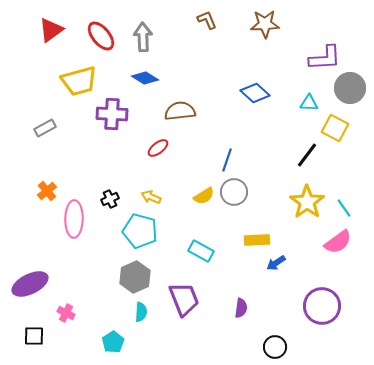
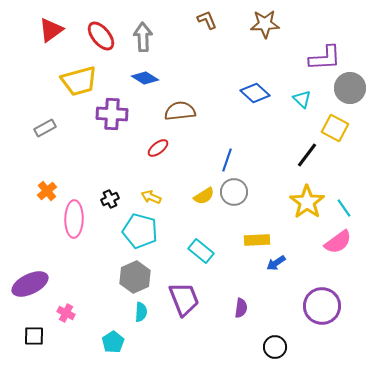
cyan triangle at (309, 103): moved 7 px left, 4 px up; rotated 42 degrees clockwise
cyan rectangle at (201, 251): rotated 10 degrees clockwise
